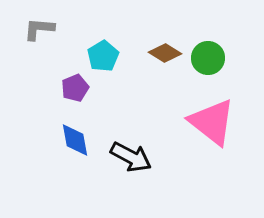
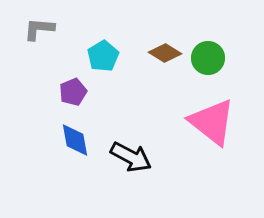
purple pentagon: moved 2 px left, 4 px down
